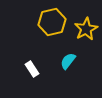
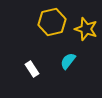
yellow star: rotated 25 degrees counterclockwise
